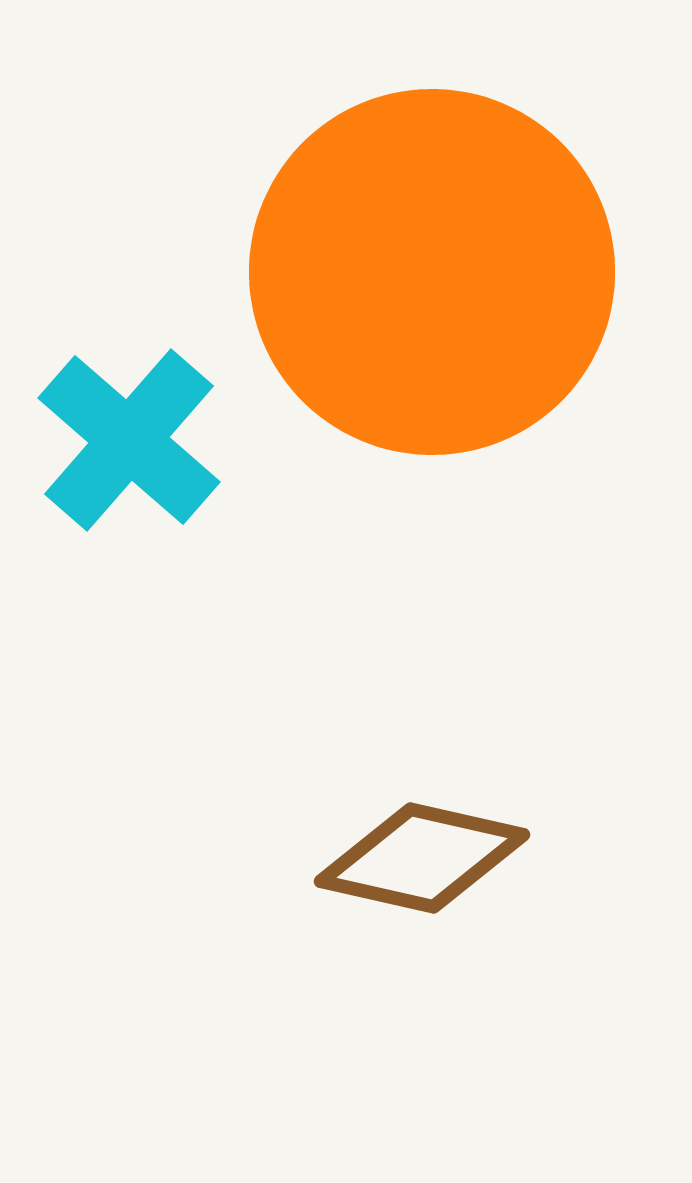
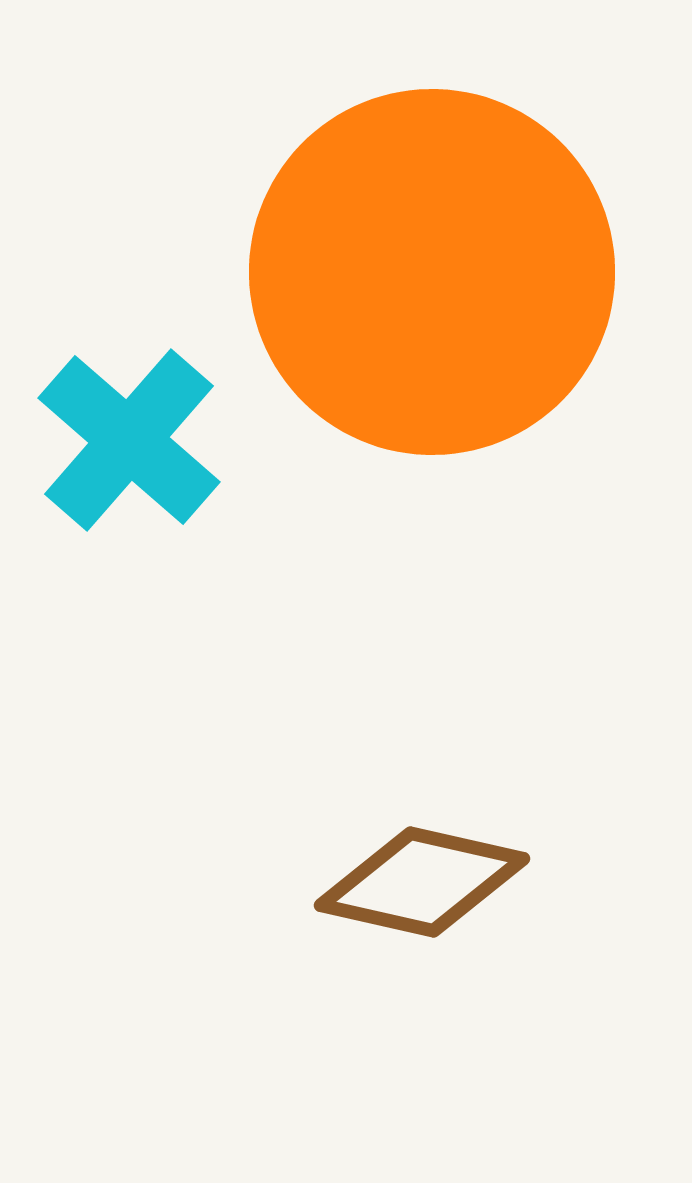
brown diamond: moved 24 px down
